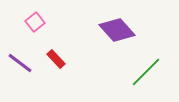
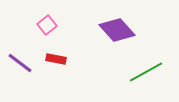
pink square: moved 12 px right, 3 px down
red rectangle: rotated 36 degrees counterclockwise
green line: rotated 16 degrees clockwise
